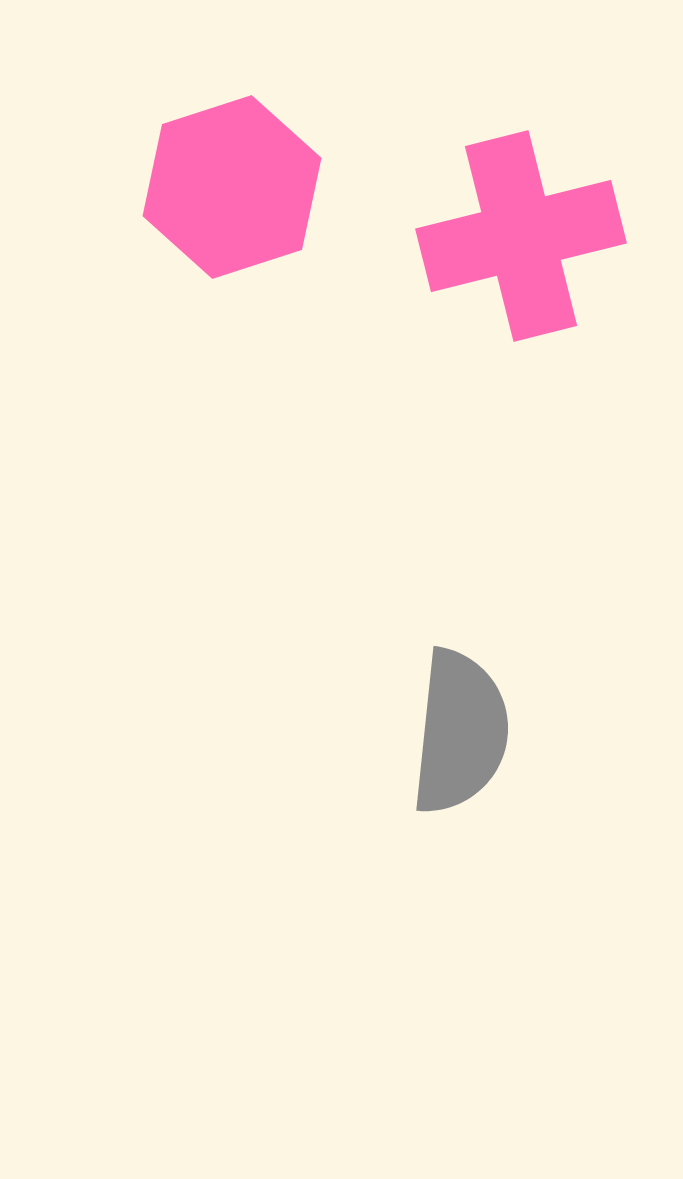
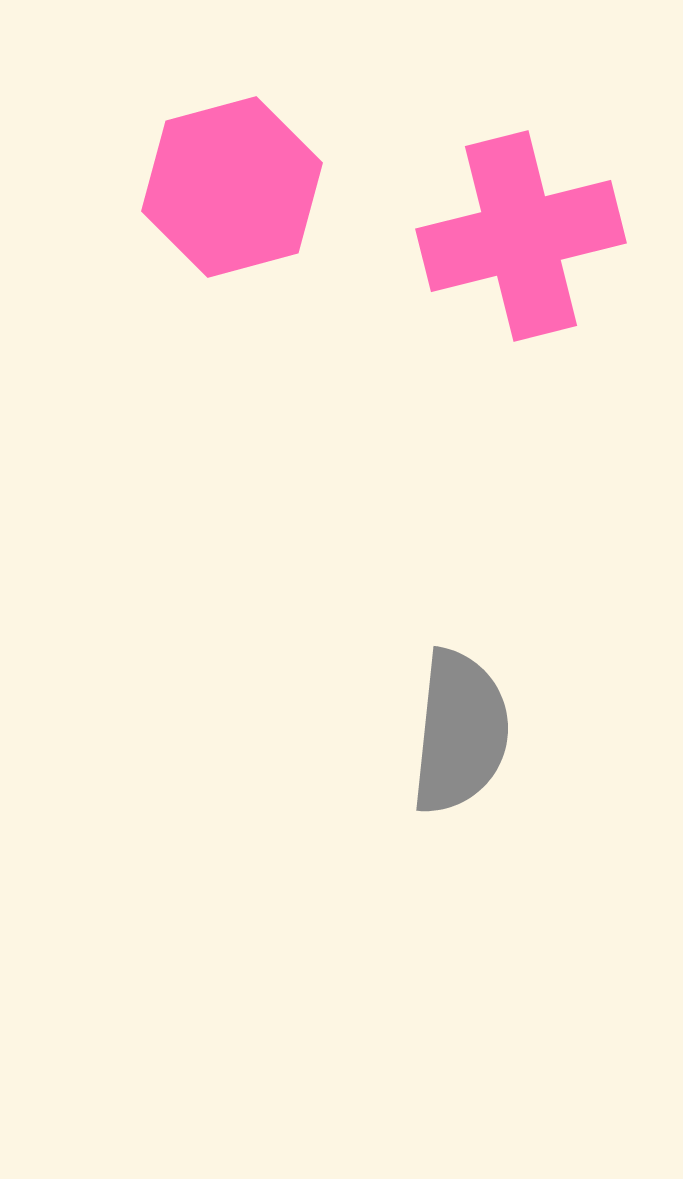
pink hexagon: rotated 3 degrees clockwise
